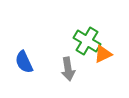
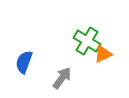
blue semicircle: rotated 45 degrees clockwise
gray arrow: moved 6 px left, 9 px down; rotated 135 degrees counterclockwise
